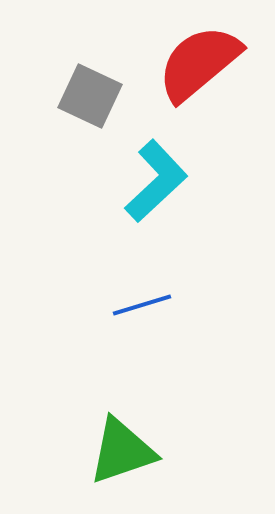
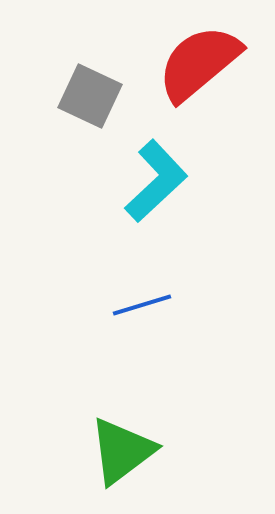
green triangle: rotated 18 degrees counterclockwise
